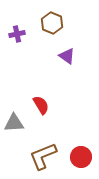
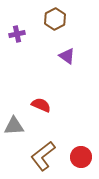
brown hexagon: moved 3 px right, 4 px up; rotated 10 degrees clockwise
red semicircle: rotated 36 degrees counterclockwise
gray triangle: moved 3 px down
brown L-shape: rotated 16 degrees counterclockwise
